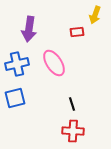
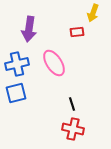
yellow arrow: moved 2 px left, 2 px up
blue square: moved 1 px right, 5 px up
red cross: moved 2 px up; rotated 10 degrees clockwise
